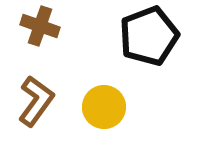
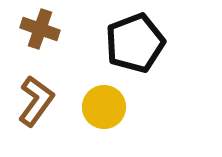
brown cross: moved 3 px down
black pentagon: moved 14 px left, 7 px down
